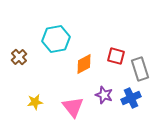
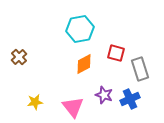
cyan hexagon: moved 24 px right, 10 px up
red square: moved 3 px up
blue cross: moved 1 px left, 1 px down
